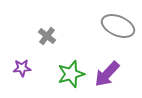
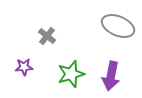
purple star: moved 2 px right, 1 px up
purple arrow: moved 4 px right, 2 px down; rotated 32 degrees counterclockwise
